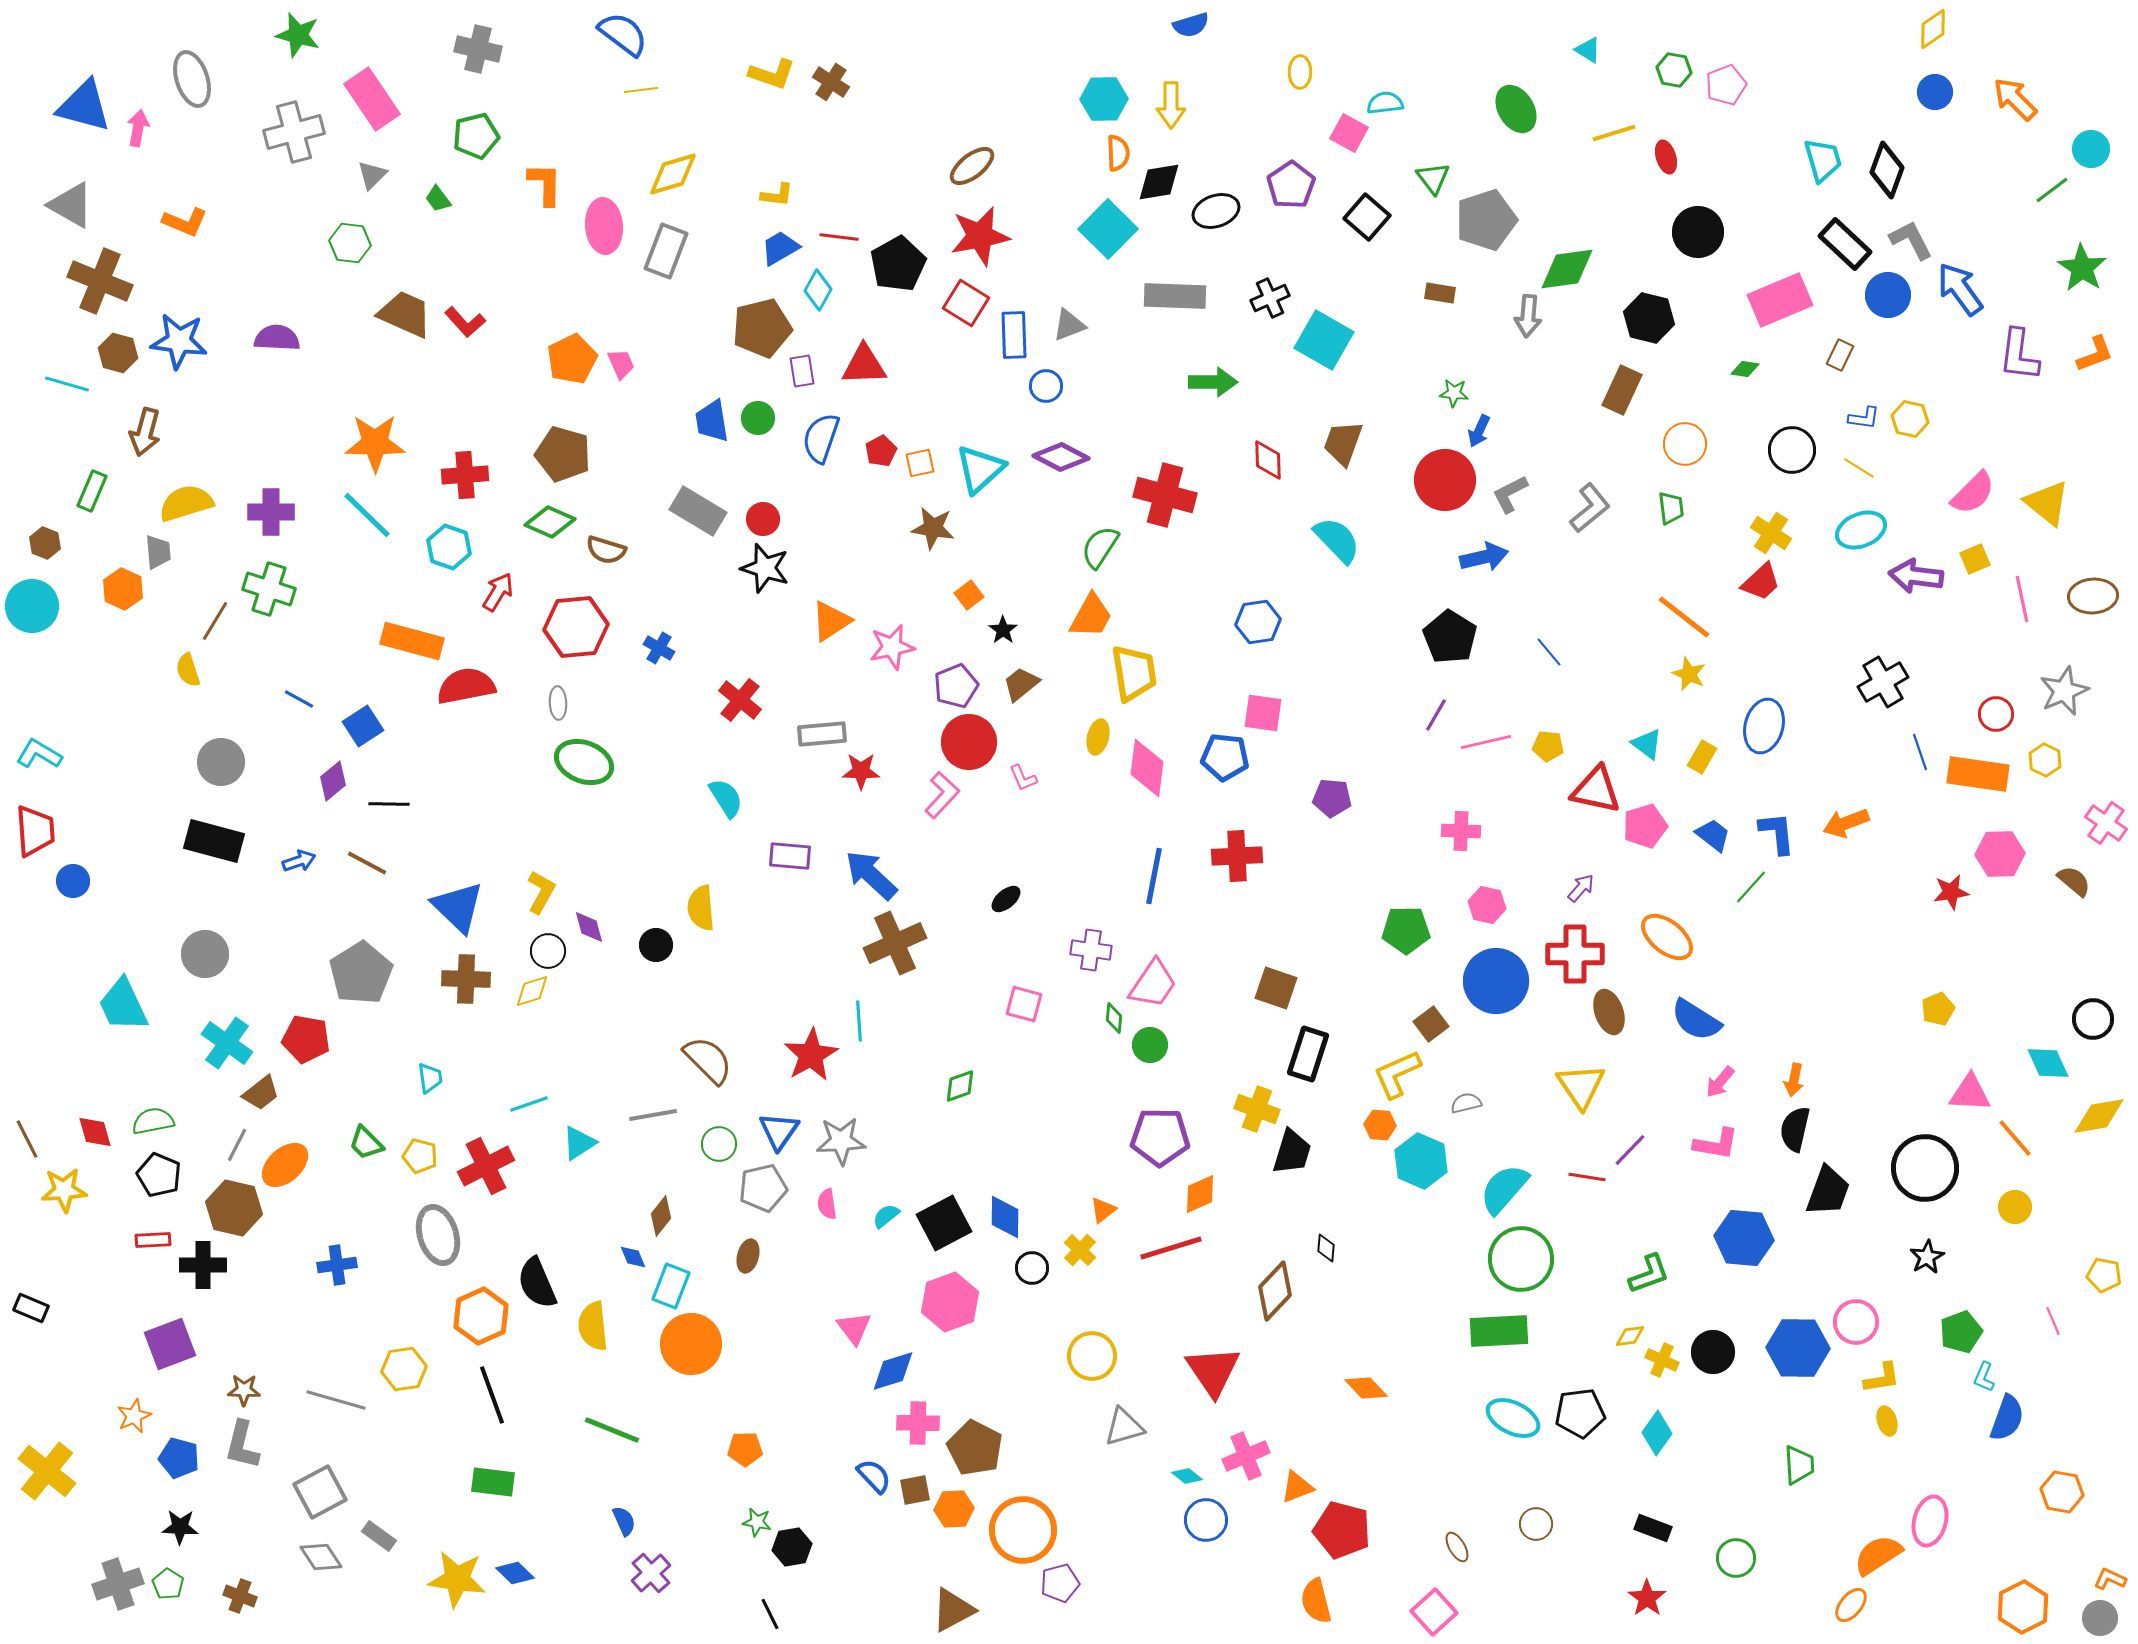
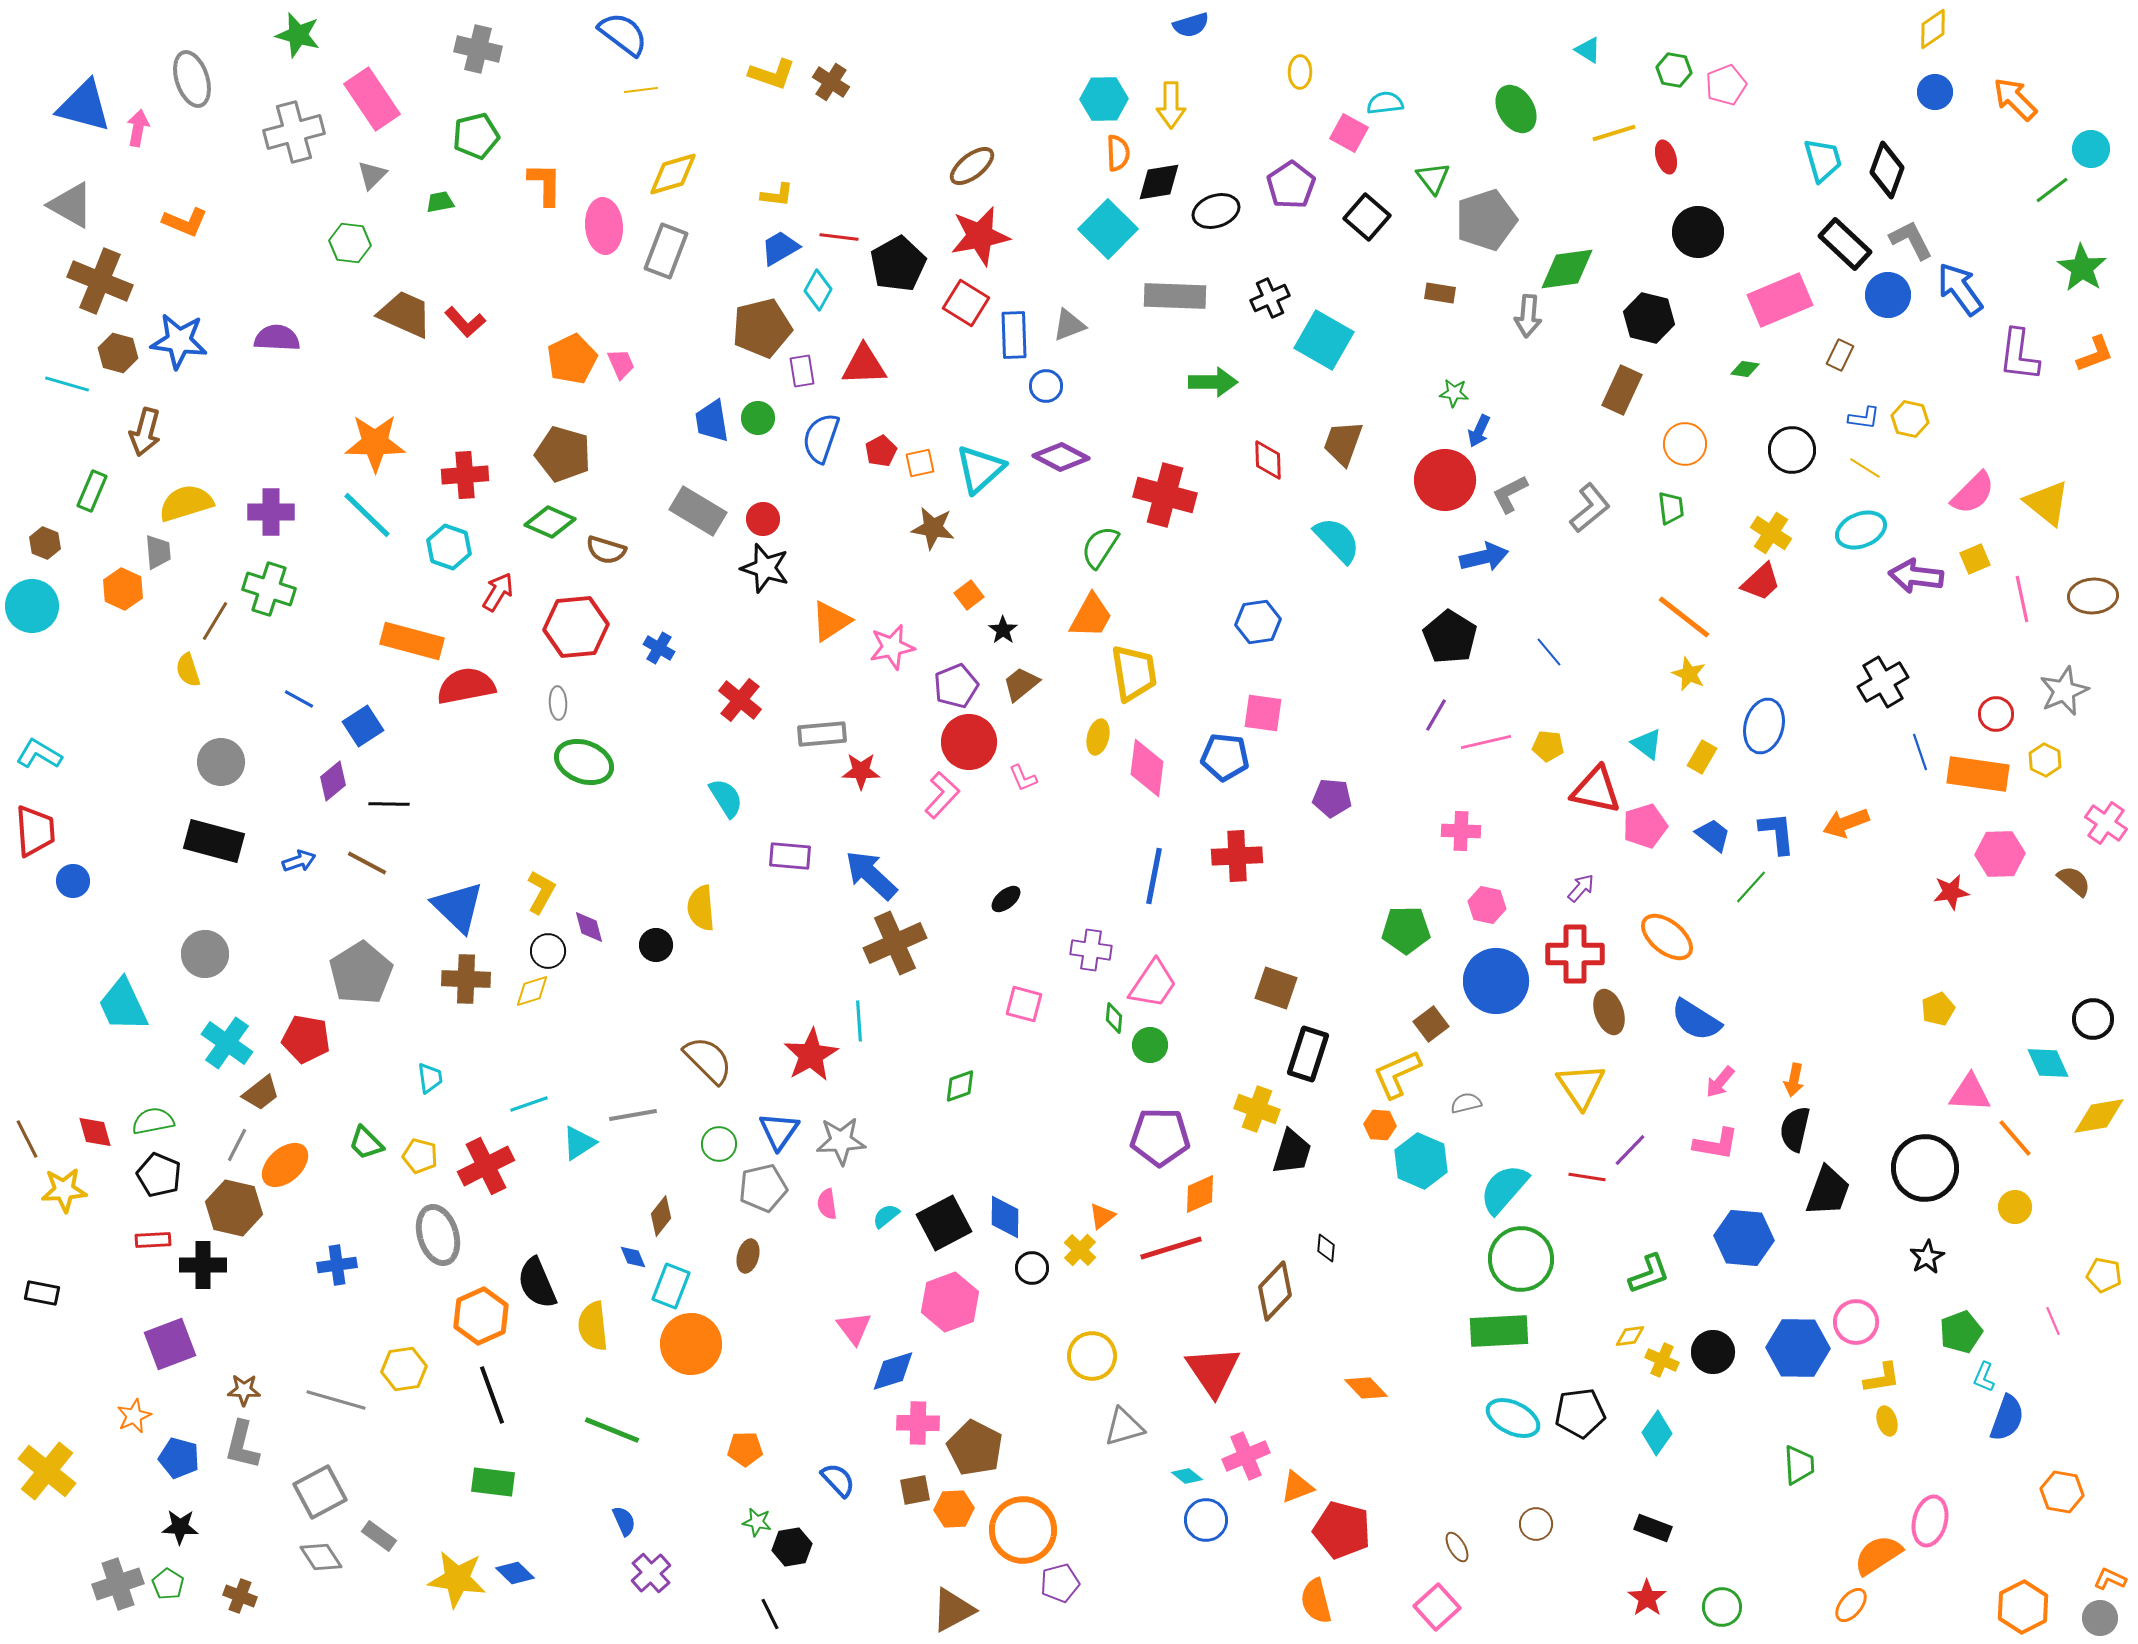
green trapezoid at (438, 199): moved 2 px right, 3 px down; rotated 116 degrees clockwise
yellow line at (1859, 468): moved 6 px right
gray line at (653, 1115): moved 20 px left
orange triangle at (1103, 1210): moved 1 px left, 6 px down
black rectangle at (31, 1308): moved 11 px right, 15 px up; rotated 12 degrees counterclockwise
blue semicircle at (874, 1476): moved 36 px left, 4 px down
green circle at (1736, 1558): moved 14 px left, 49 px down
pink square at (1434, 1612): moved 3 px right, 5 px up
